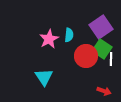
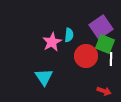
pink star: moved 3 px right, 3 px down
green square: moved 3 px right, 5 px up; rotated 12 degrees counterclockwise
